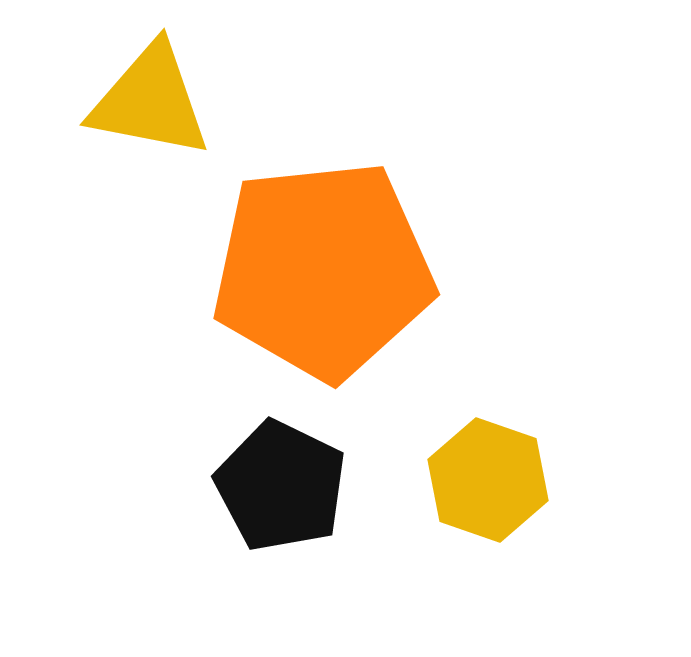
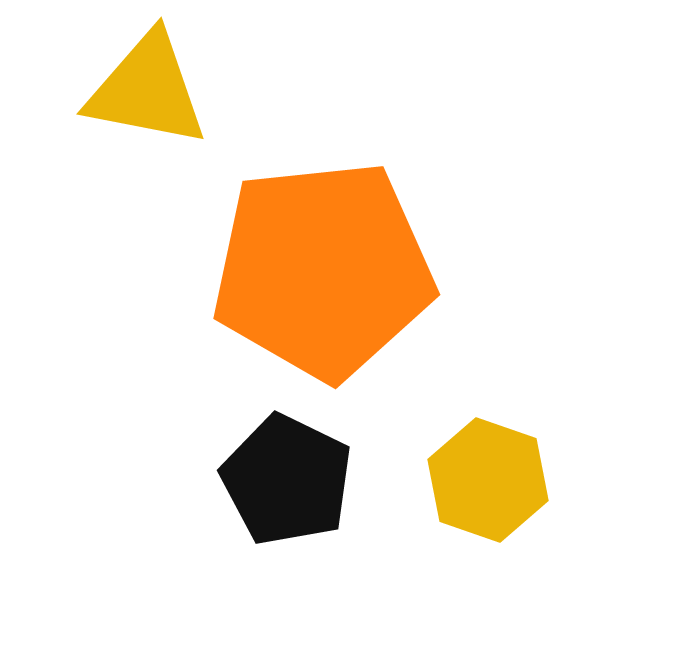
yellow triangle: moved 3 px left, 11 px up
black pentagon: moved 6 px right, 6 px up
